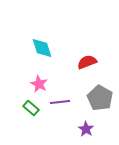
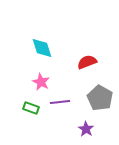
pink star: moved 2 px right, 2 px up
green rectangle: rotated 21 degrees counterclockwise
